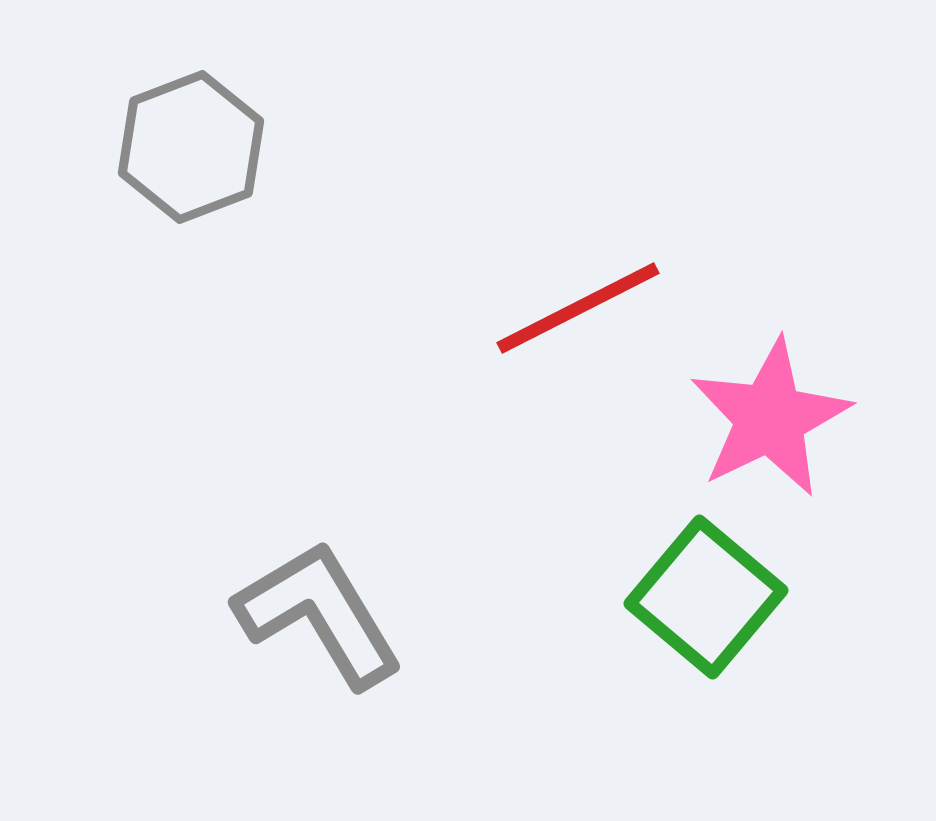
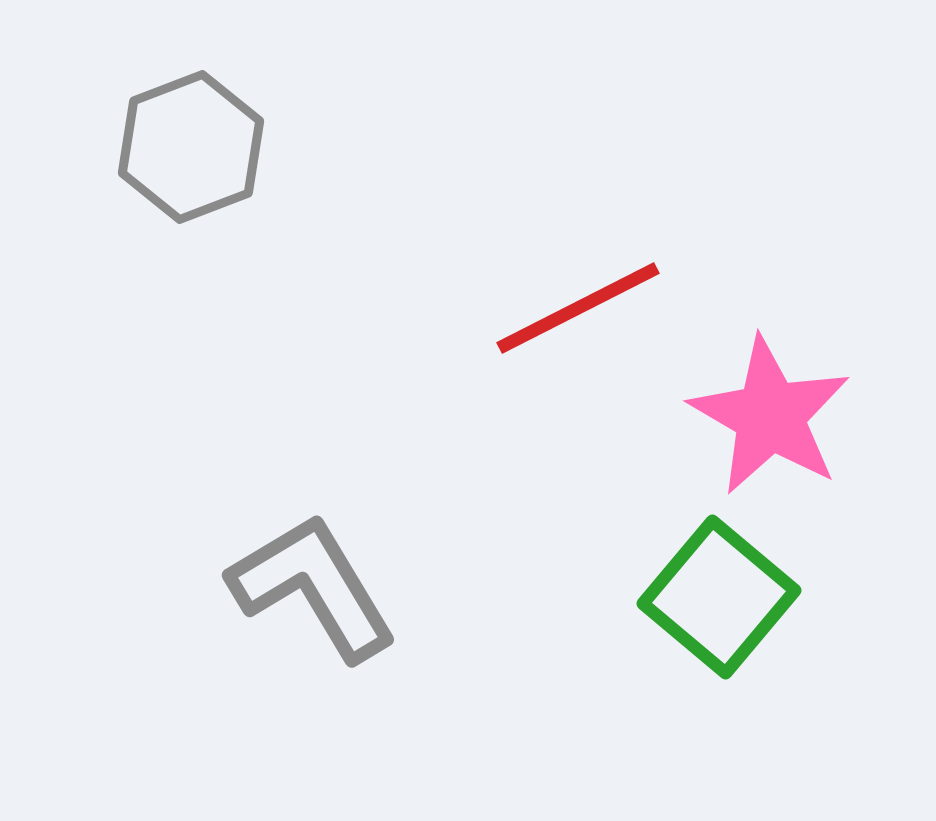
pink star: moved 2 px up; rotated 16 degrees counterclockwise
green square: moved 13 px right
gray L-shape: moved 6 px left, 27 px up
